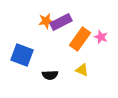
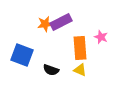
orange star: moved 1 px left, 3 px down
orange rectangle: moved 9 px down; rotated 40 degrees counterclockwise
yellow triangle: moved 2 px left
black semicircle: moved 1 px right, 5 px up; rotated 21 degrees clockwise
